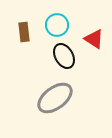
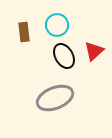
red triangle: moved 12 px down; rotated 45 degrees clockwise
gray ellipse: rotated 15 degrees clockwise
